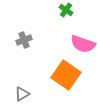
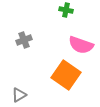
green cross: rotated 24 degrees counterclockwise
pink semicircle: moved 2 px left, 1 px down
gray triangle: moved 3 px left, 1 px down
